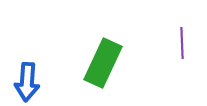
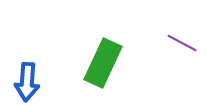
purple line: rotated 60 degrees counterclockwise
